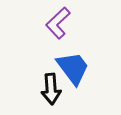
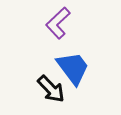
black arrow: rotated 40 degrees counterclockwise
